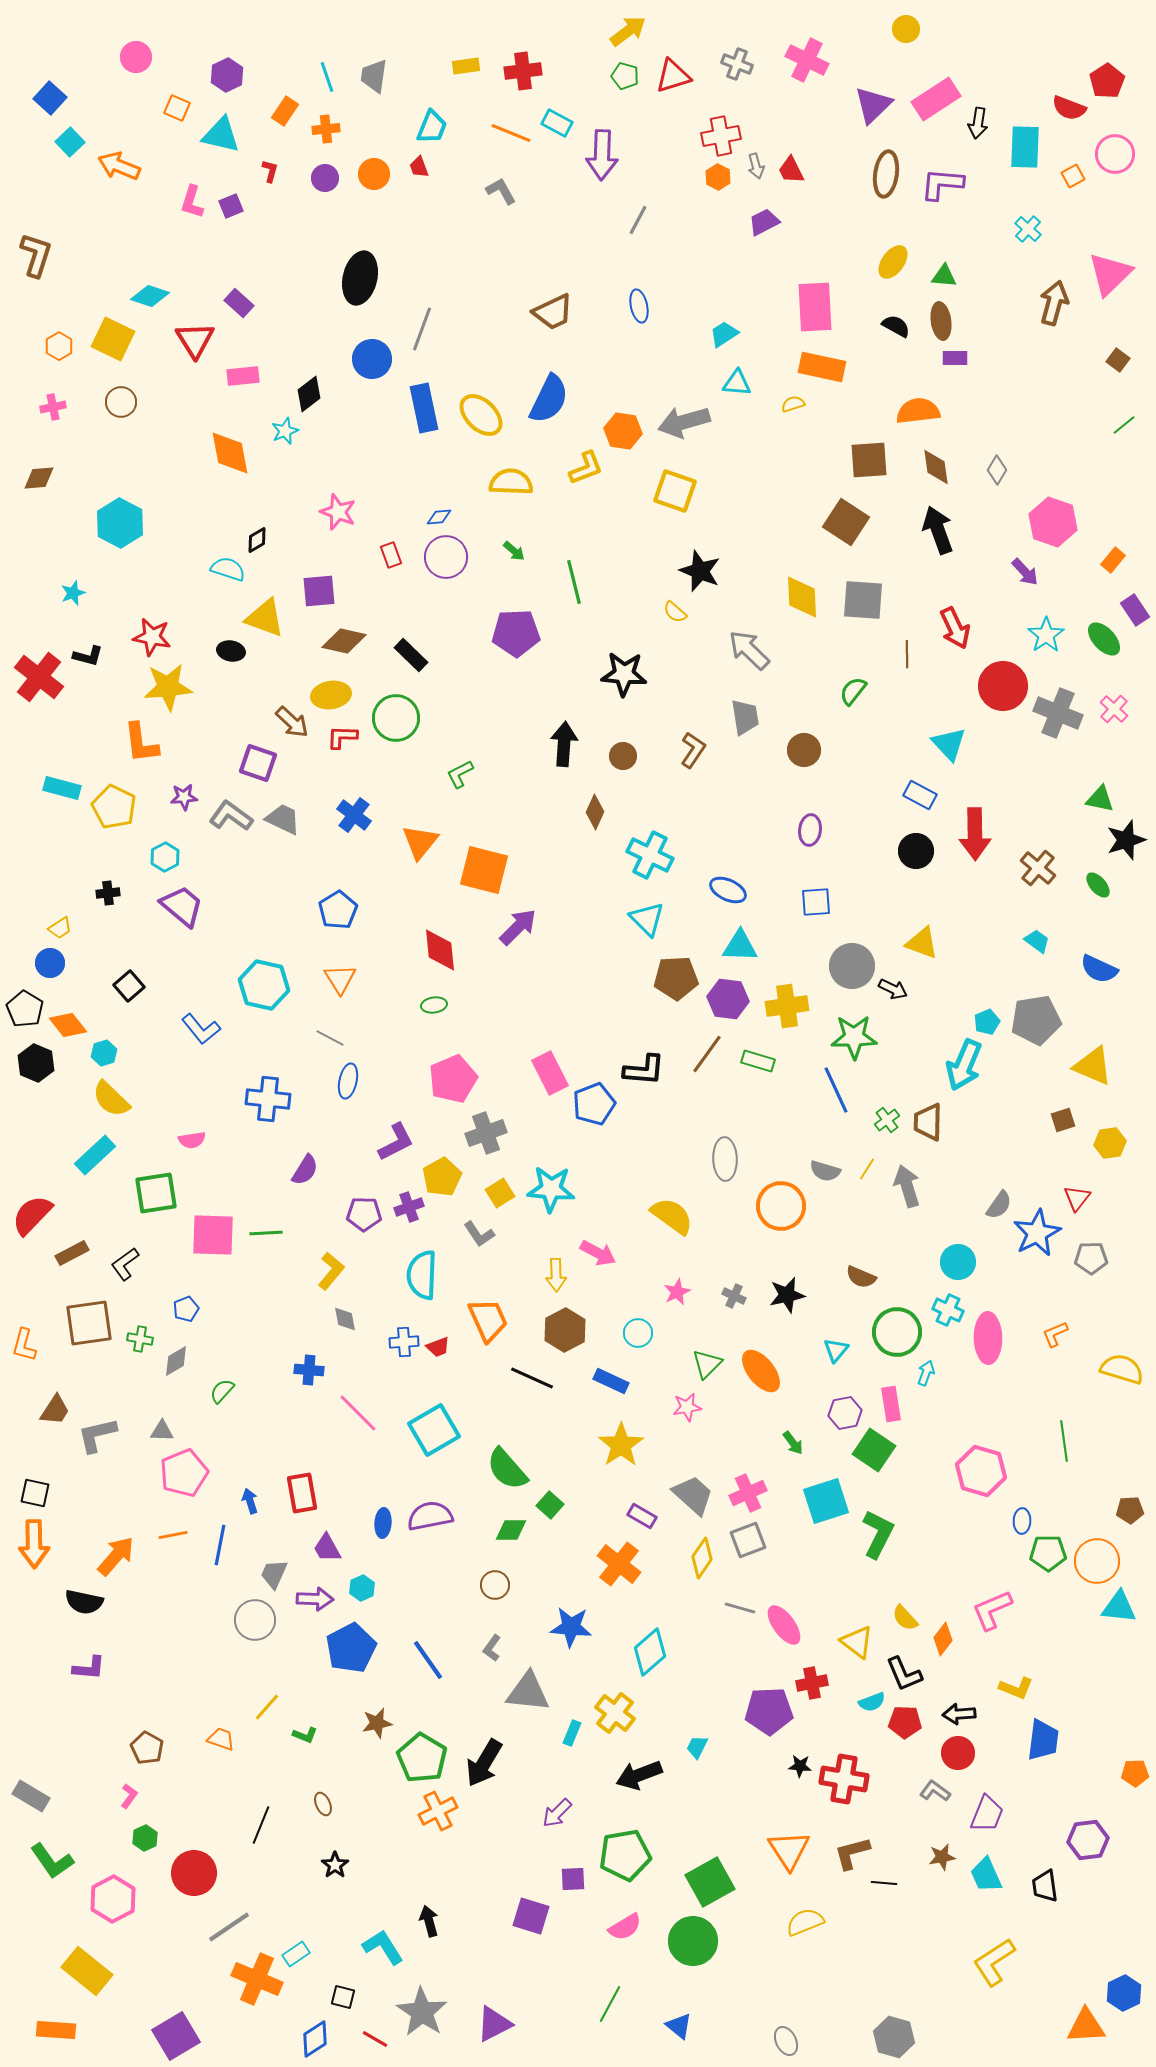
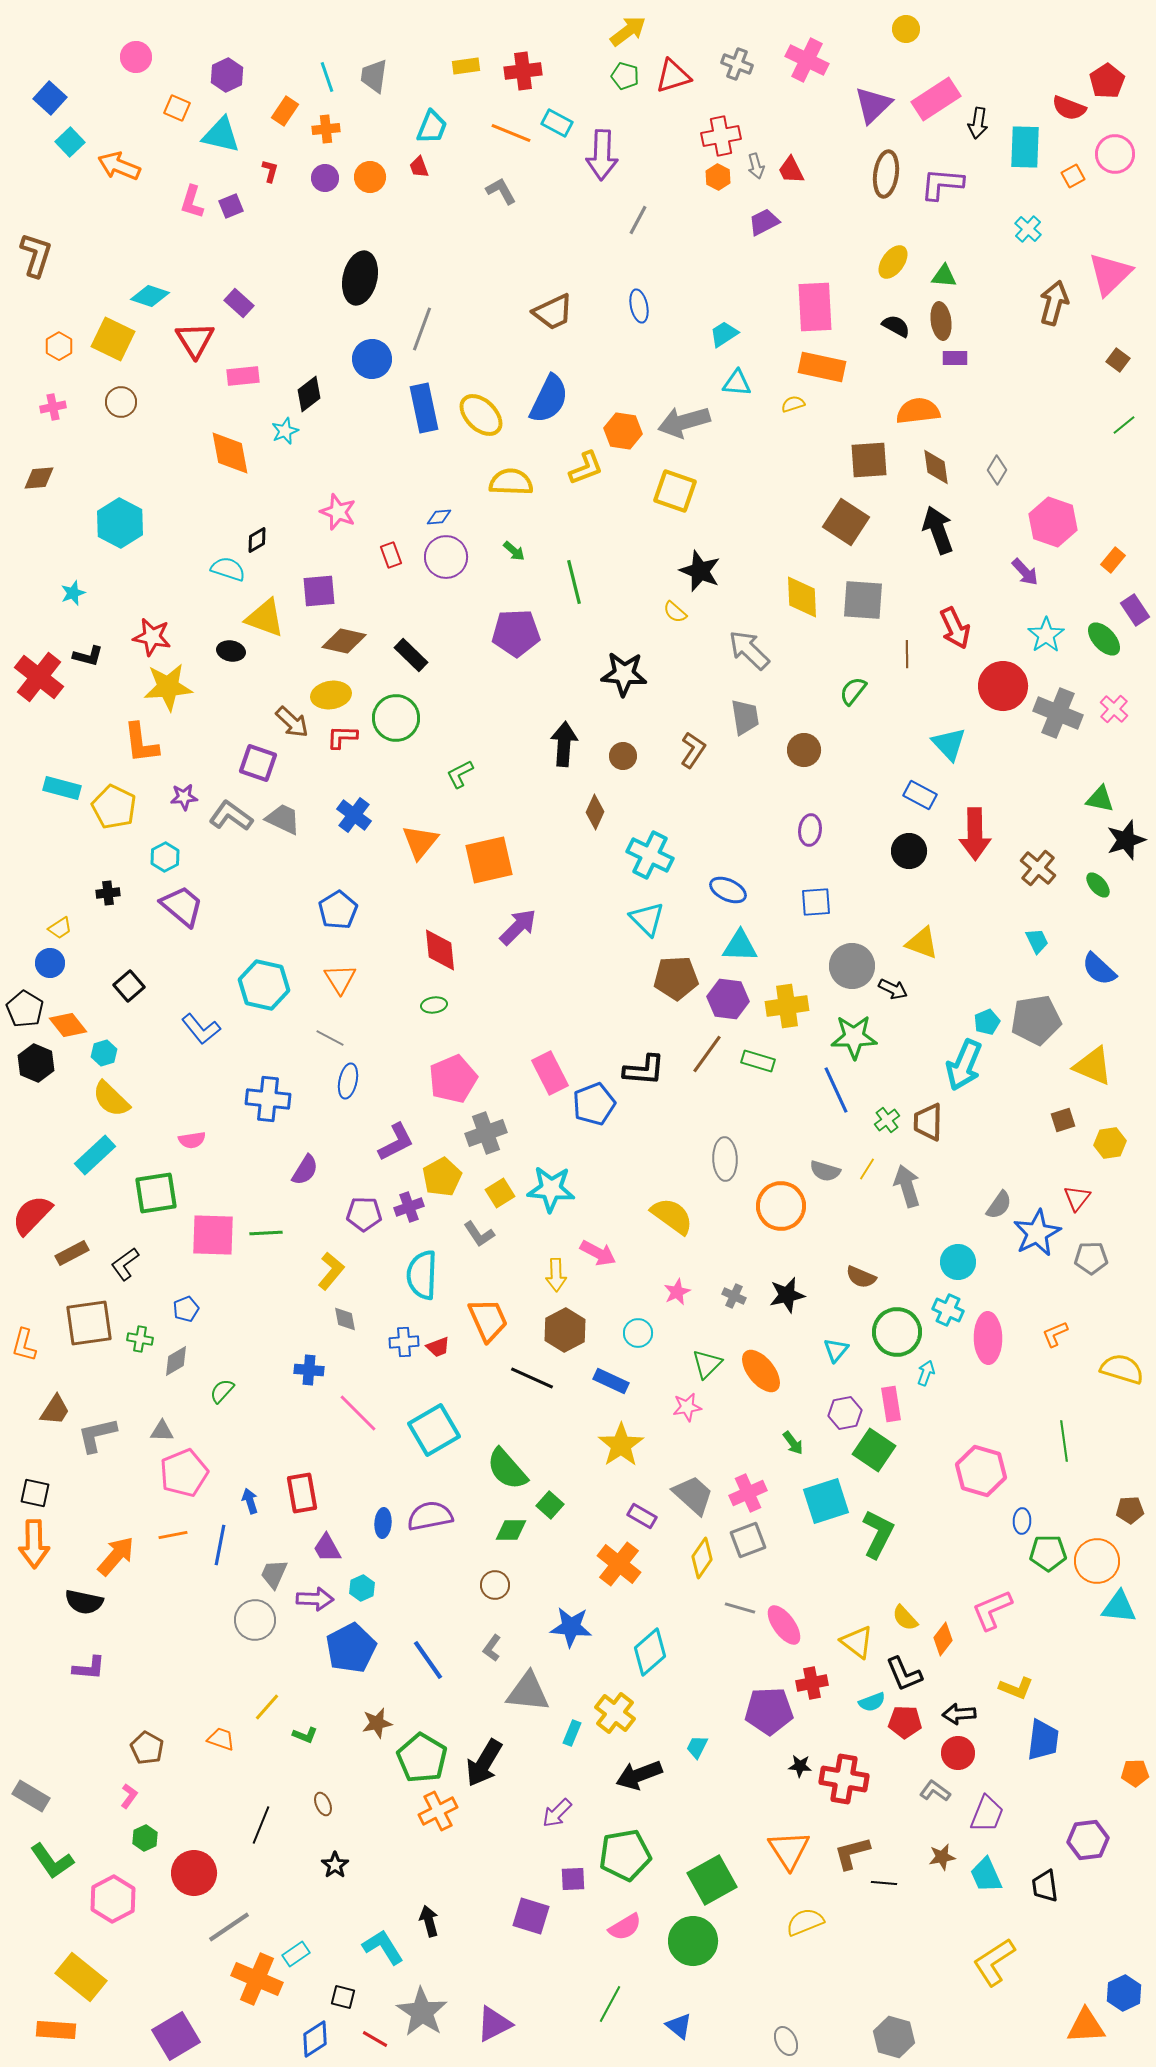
orange circle at (374, 174): moved 4 px left, 3 px down
black circle at (916, 851): moved 7 px left
orange square at (484, 870): moved 5 px right, 10 px up; rotated 27 degrees counterclockwise
cyan trapezoid at (1037, 941): rotated 28 degrees clockwise
blue semicircle at (1099, 969): rotated 18 degrees clockwise
green square at (710, 1882): moved 2 px right, 2 px up
yellow rectangle at (87, 1971): moved 6 px left, 6 px down
